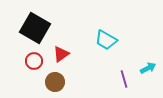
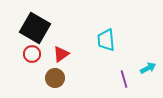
cyan trapezoid: rotated 55 degrees clockwise
red circle: moved 2 px left, 7 px up
brown circle: moved 4 px up
